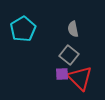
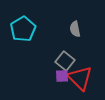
gray semicircle: moved 2 px right
gray square: moved 4 px left, 6 px down
purple square: moved 2 px down
